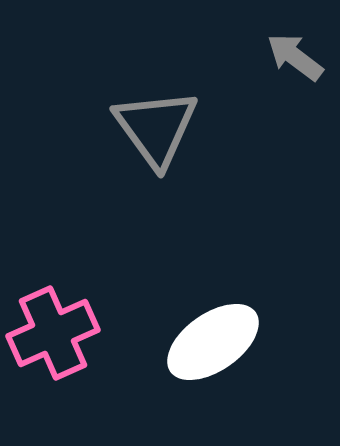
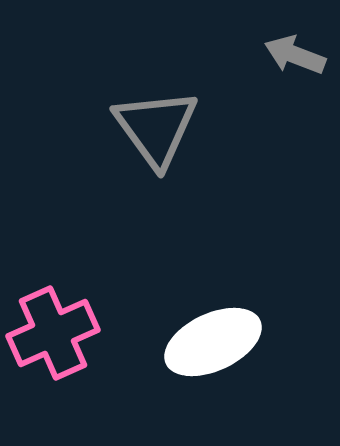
gray arrow: moved 2 px up; rotated 16 degrees counterclockwise
white ellipse: rotated 10 degrees clockwise
